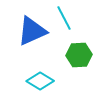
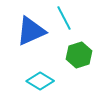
blue triangle: moved 1 px left
green hexagon: rotated 15 degrees counterclockwise
